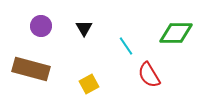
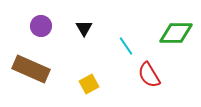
brown rectangle: rotated 9 degrees clockwise
